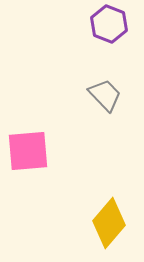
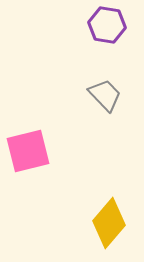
purple hexagon: moved 2 px left, 1 px down; rotated 12 degrees counterclockwise
pink square: rotated 9 degrees counterclockwise
